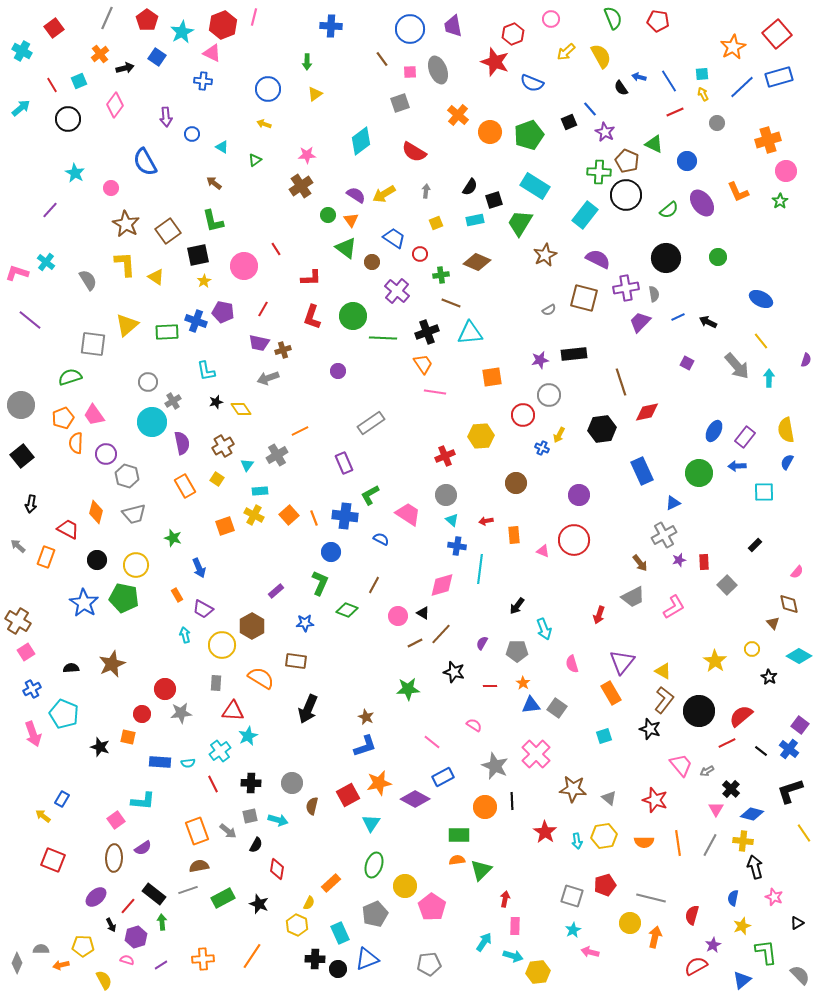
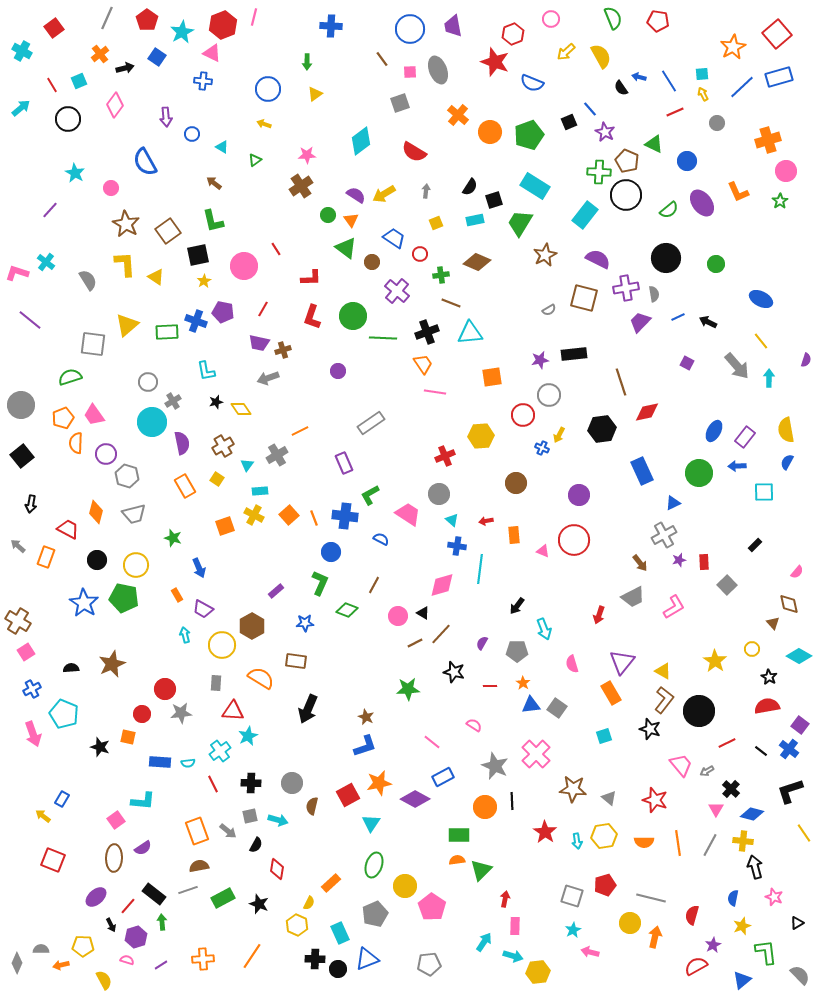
green circle at (718, 257): moved 2 px left, 7 px down
gray circle at (446, 495): moved 7 px left, 1 px up
red semicircle at (741, 716): moved 26 px right, 10 px up; rotated 30 degrees clockwise
